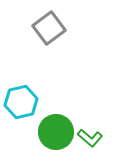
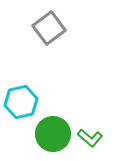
green circle: moved 3 px left, 2 px down
